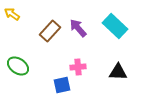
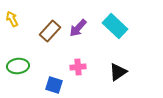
yellow arrow: moved 5 px down; rotated 28 degrees clockwise
purple arrow: rotated 96 degrees counterclockwise
green ellipse: rotated 40 degrees counterclockwise
black triangle: rotated 36 degrees counterclockwise
blue square: moved 8 px left; rotated 30 degrees clockwise
